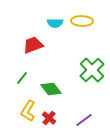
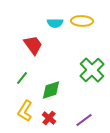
red trapezoid: rotated 75 degrees clockwise
green diamond: moved 1 px down; rotated 70 degrees counterclockwise
yellow L-shape: moved 3 px left
